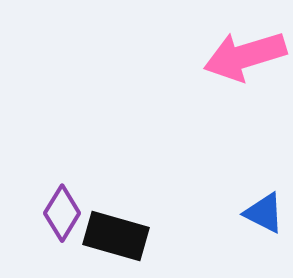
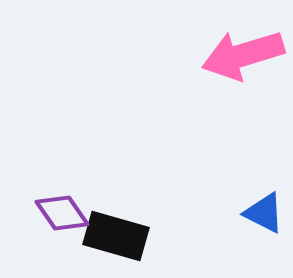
pink arrow: moved 2 px left, 1 px up
purple diamond: rotated 66 degrees counterclockwise
